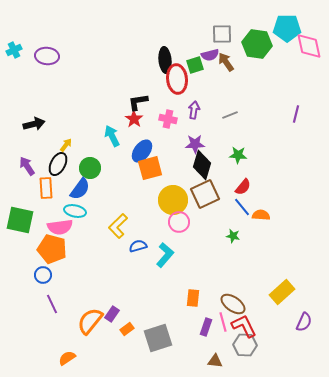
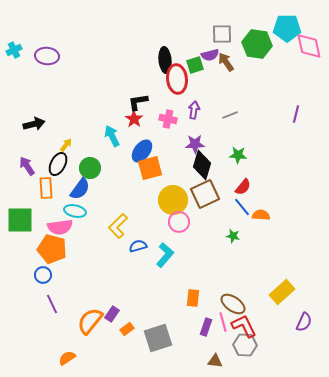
green square at (20, 220): rotated 12 degrees counterclockwise
